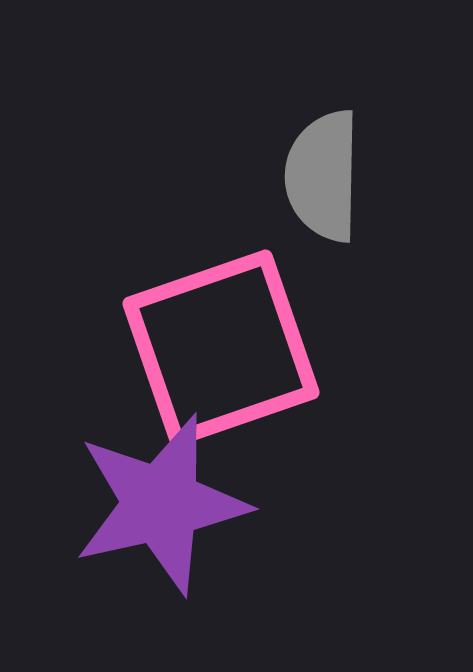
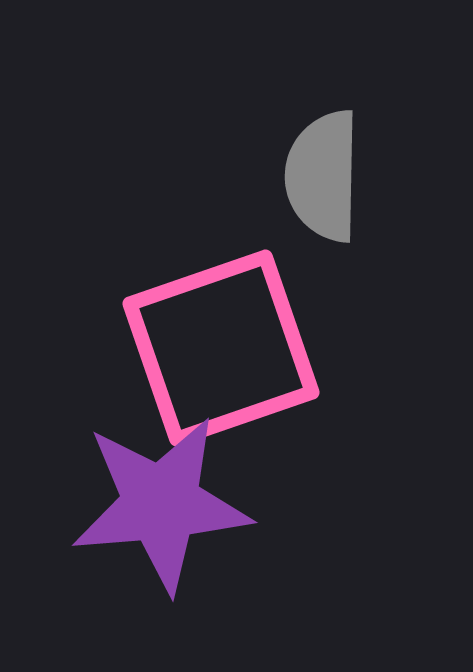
purple star: rotated 8 degrees clockwise
